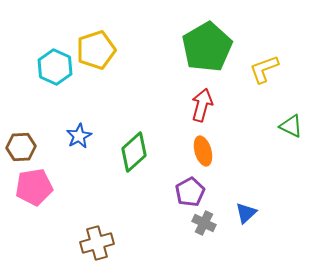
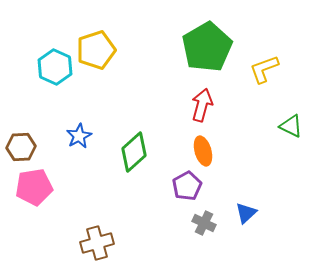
purple pentagon: moved 3 px left, 6 px up
